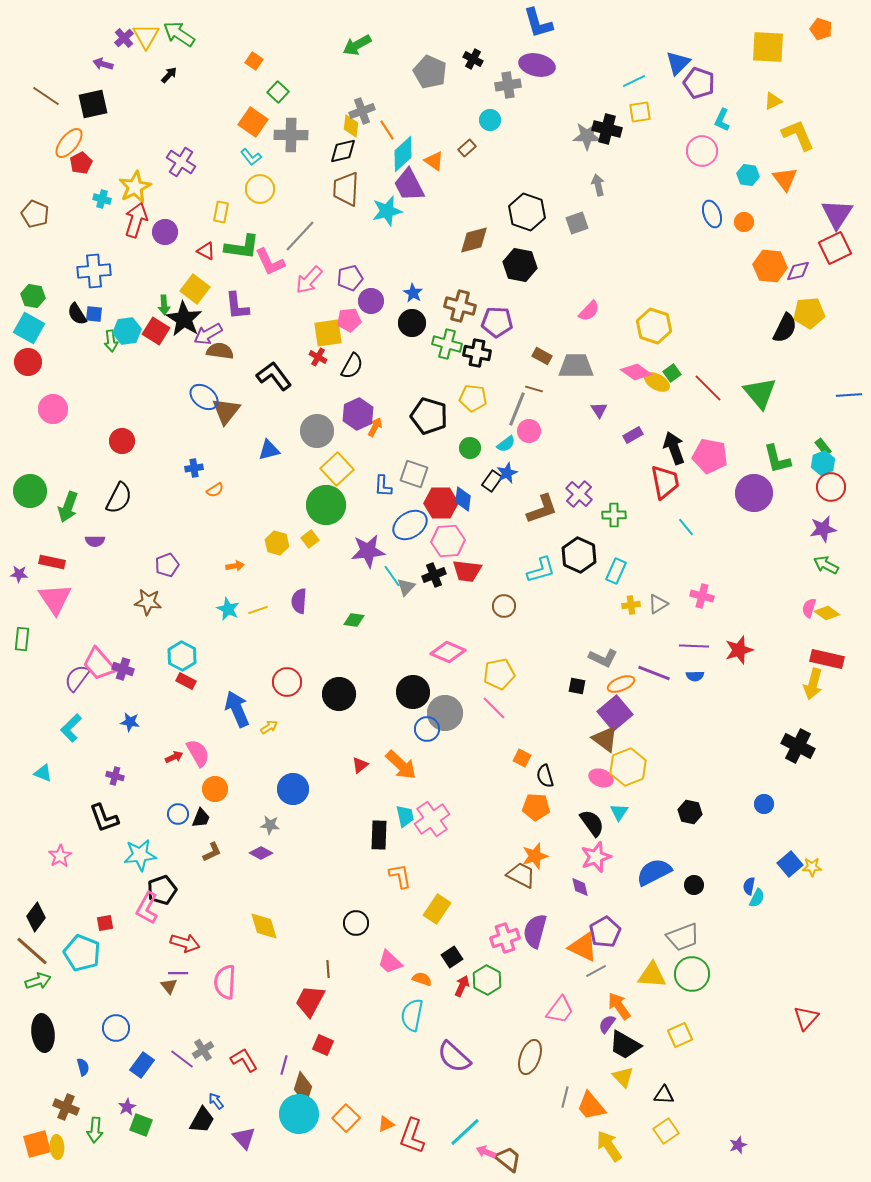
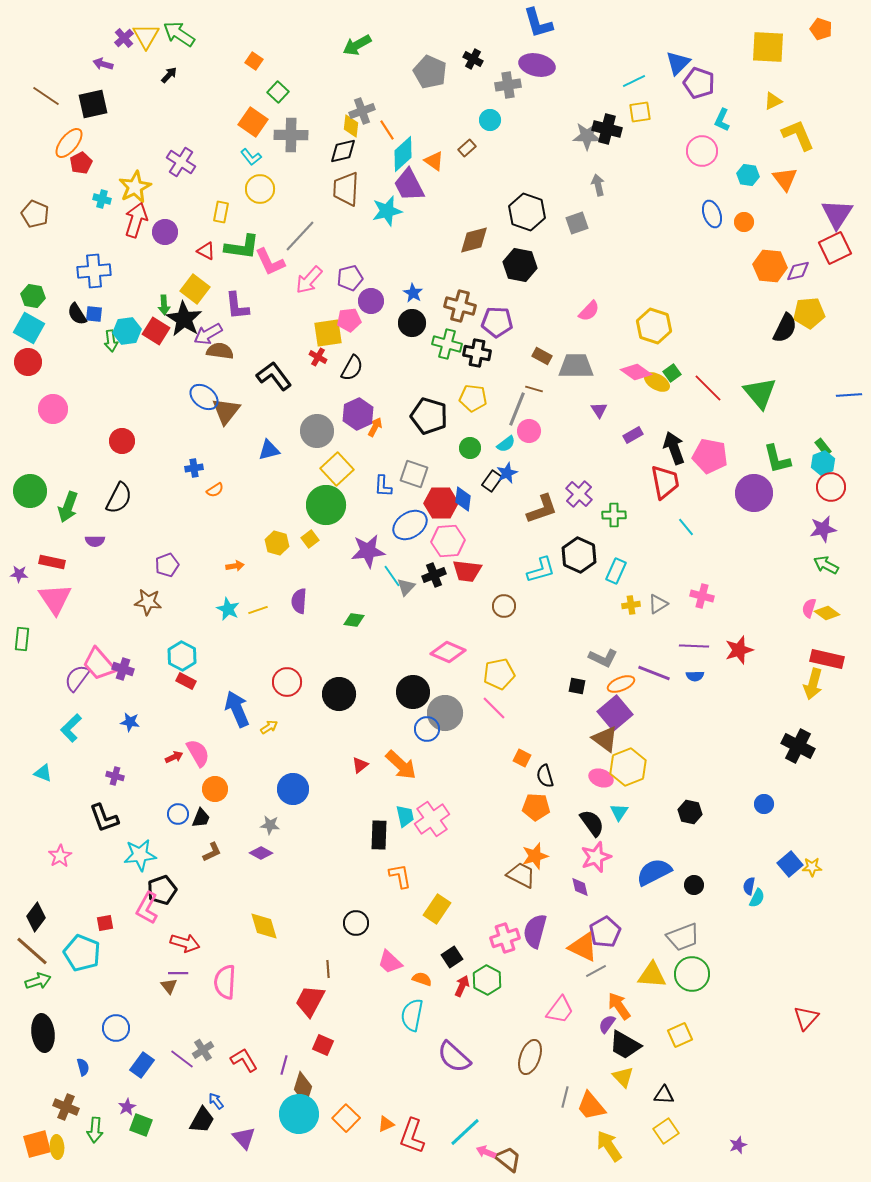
black semicircle at (352, 366): moved 2 px down
